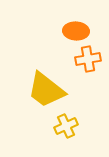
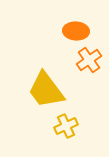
orange cross: moved 1 px right, 1 px down; rotated 25 degrees counterclockwise
yellow trapezoid: rotated 15 degrees clockwise
